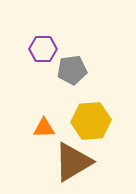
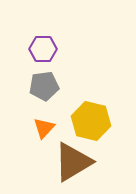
gray pentagon: moved 28 px left, 16 px down
yellow hexagon: rotated 18 degrees clockwise
orange triangle: rotated 45 degrees counterclockwise
